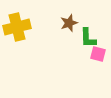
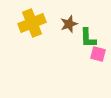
brown star: moved 1 px down
yellow cross: moved 15 px right, 4 px up; rotated 8 degrees counterclockwise
